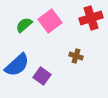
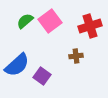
red cross: moved 1 px left, 8 px down
green semicircle: moved 1 px right, 4 px up
brown cross: rotated 24 degrees counterclockwise
